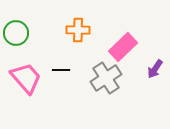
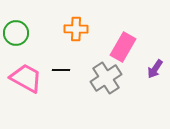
orange cross: moved 2 px left, 1 px up
pink rectangle: rotated 16 degrees counterclockwise
pink trapezoid: rotated 20 degrees counterclockwise
